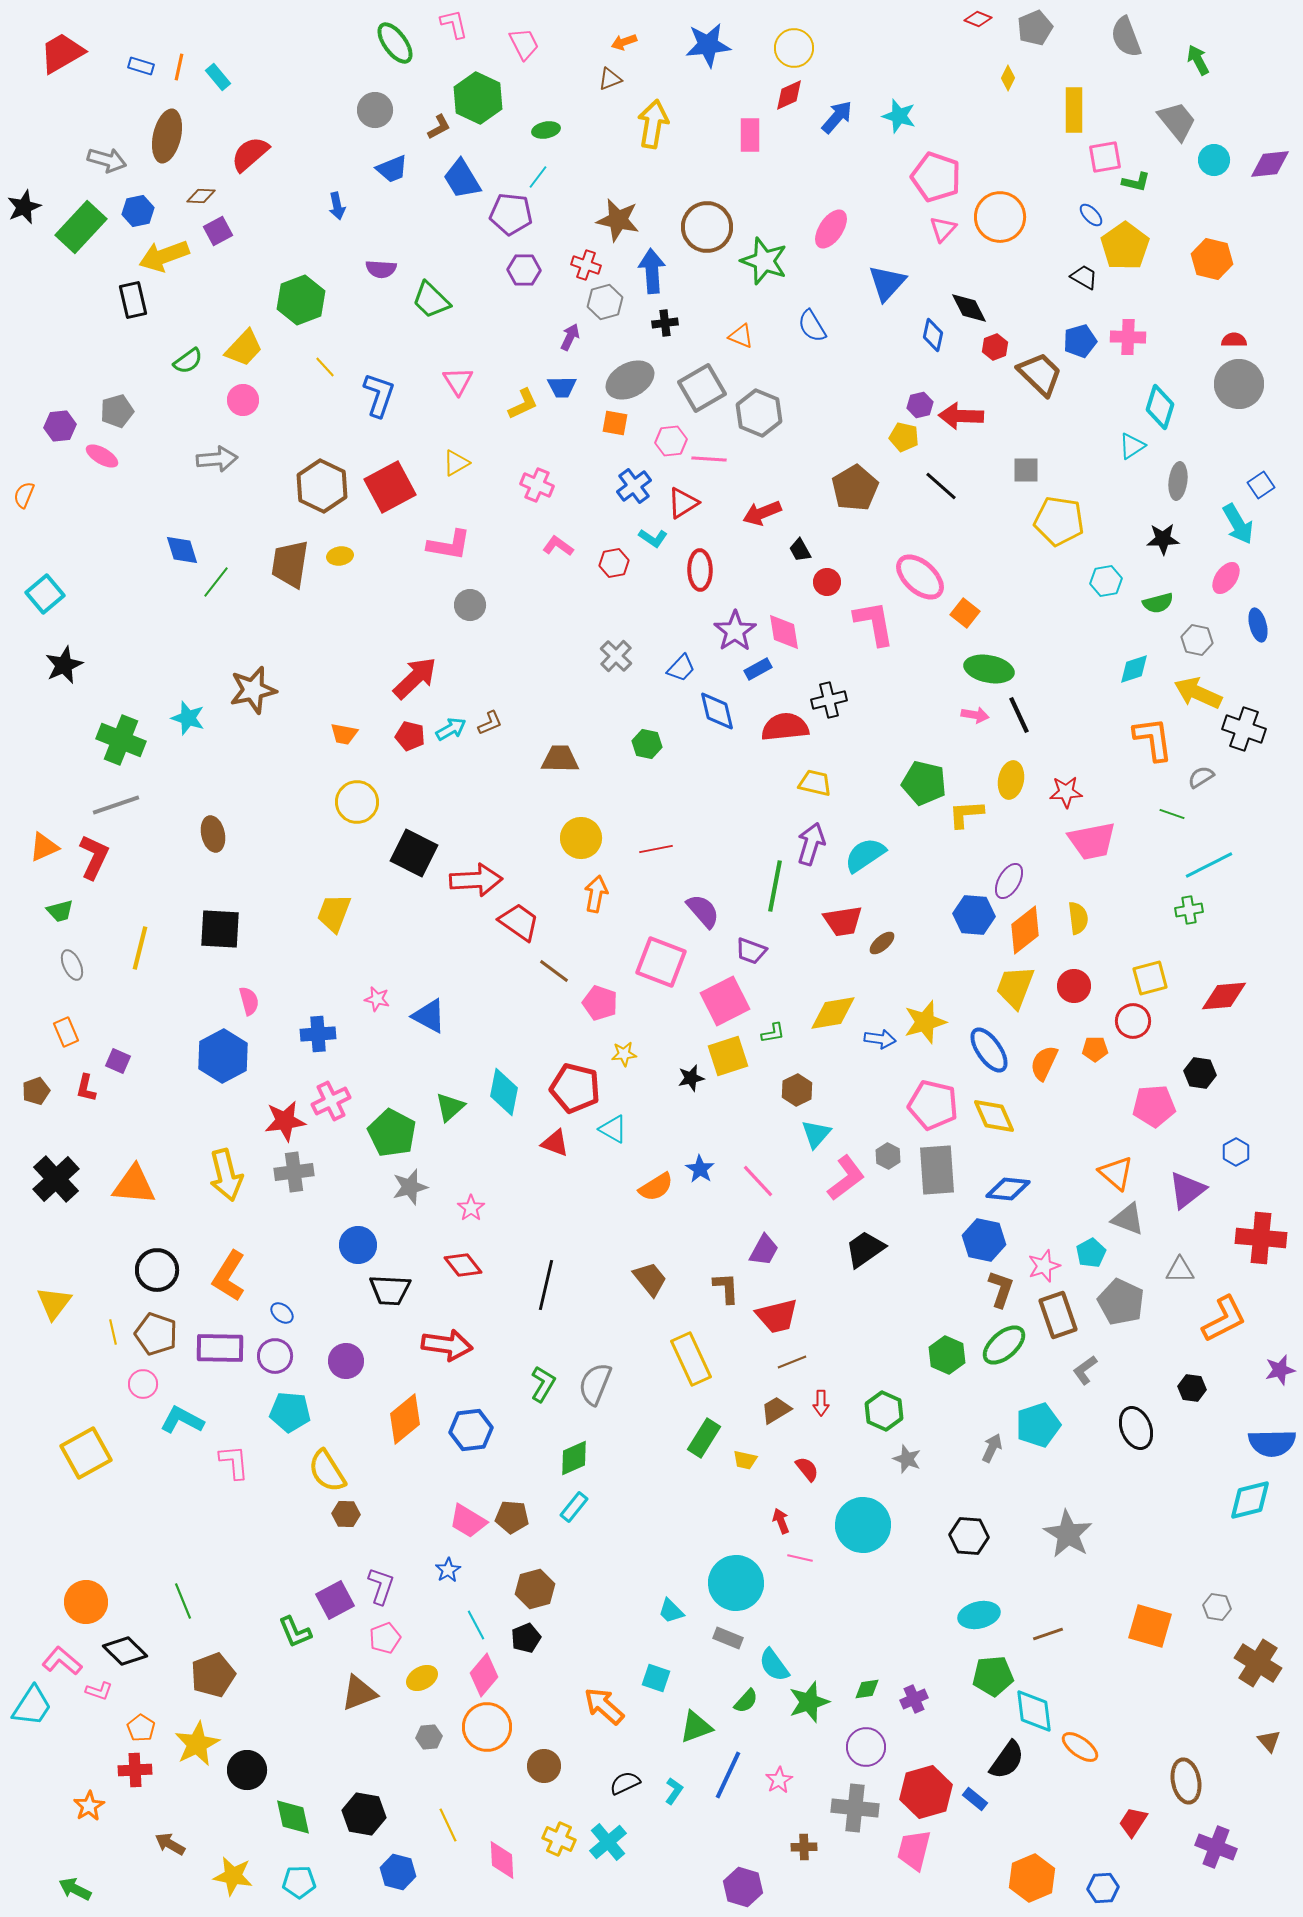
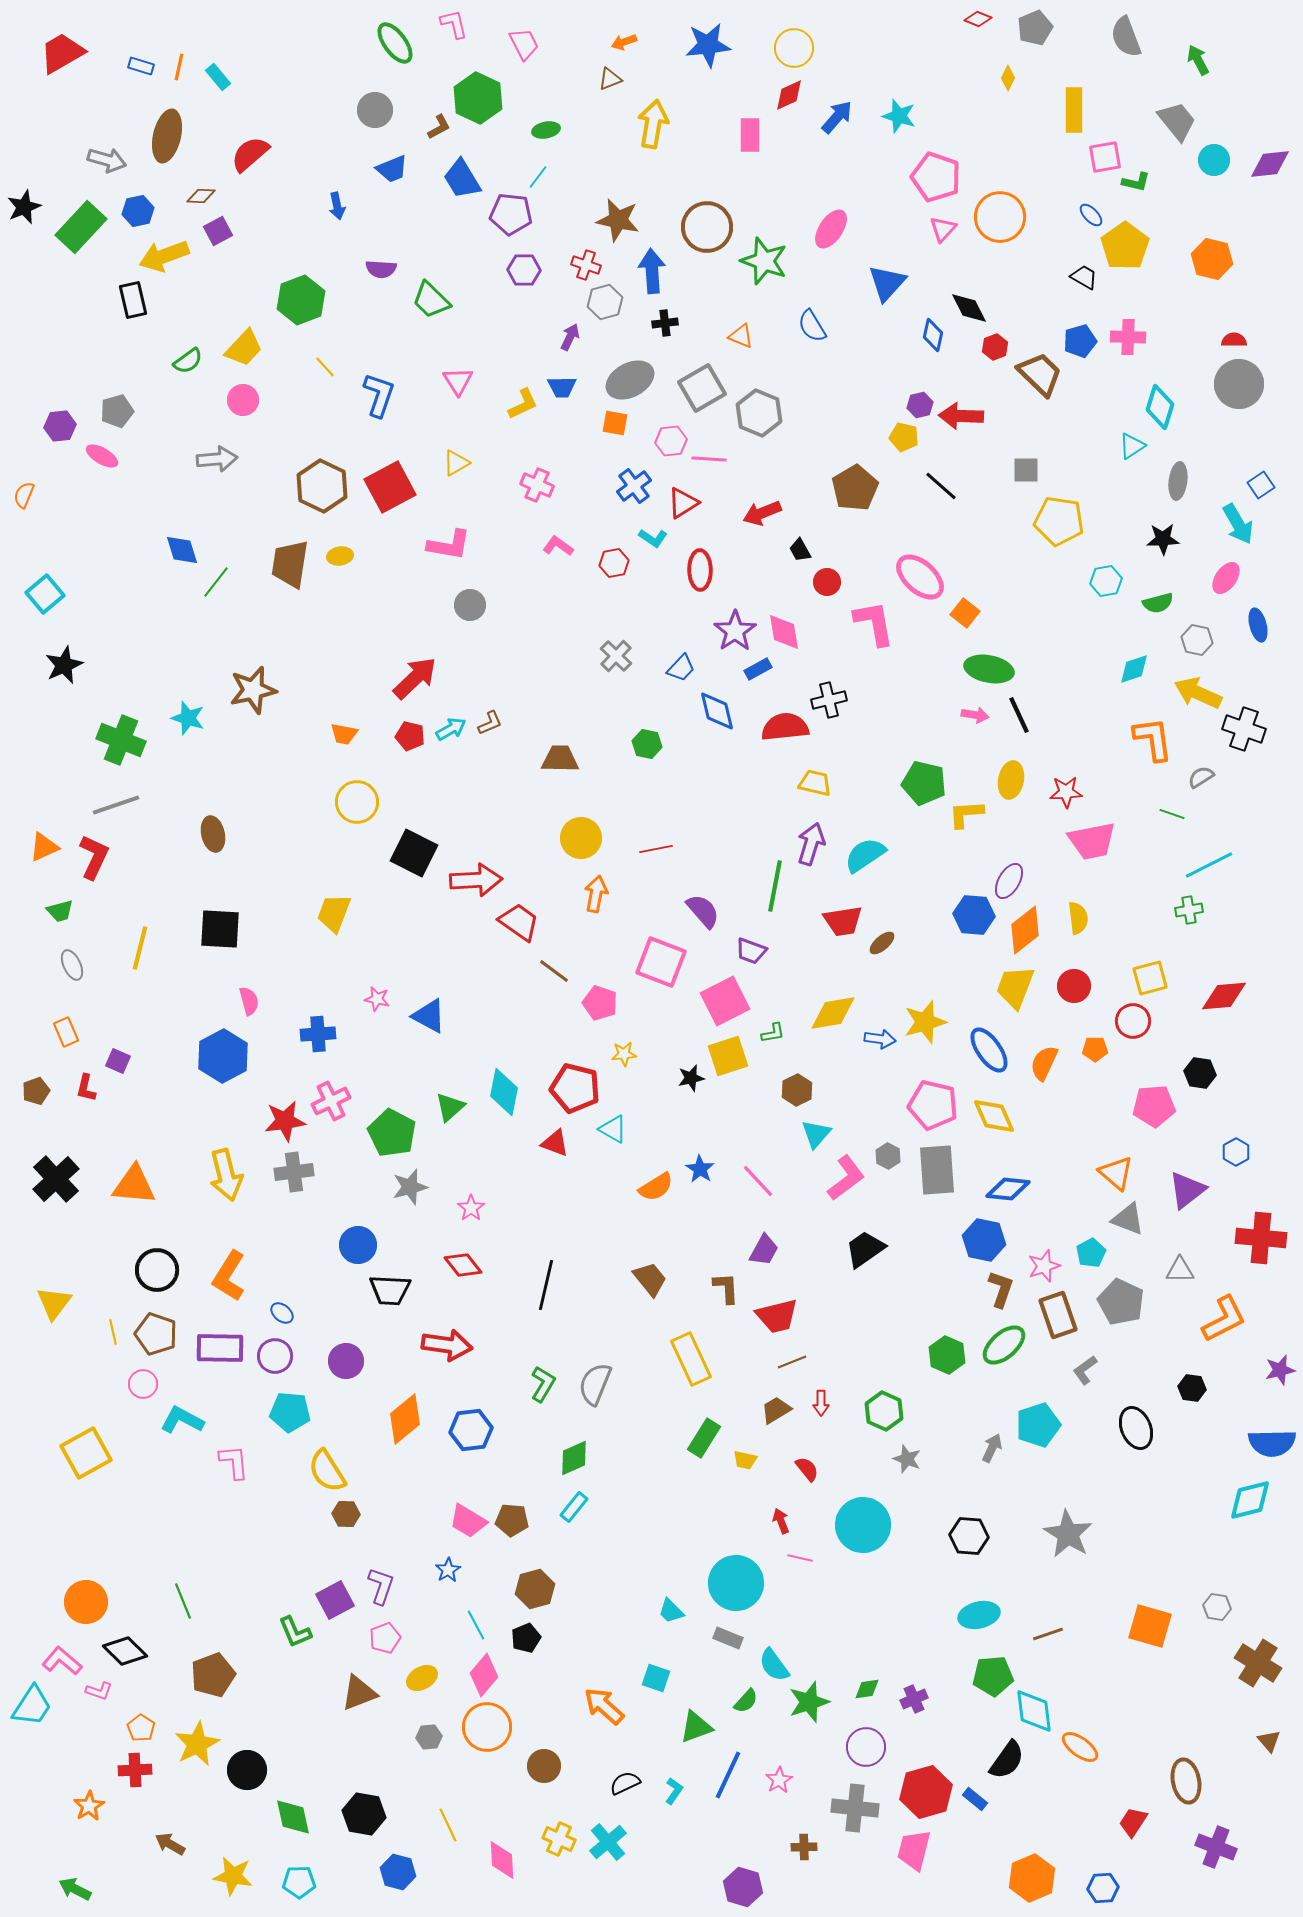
brown pentagon at (512, 1517): moved 3 px down
